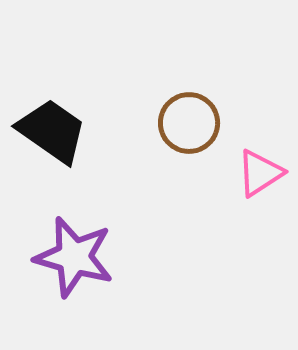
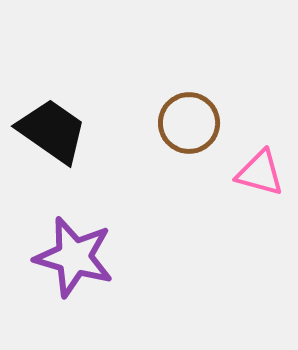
pink triangle: rotated 48 degrees clockwise
